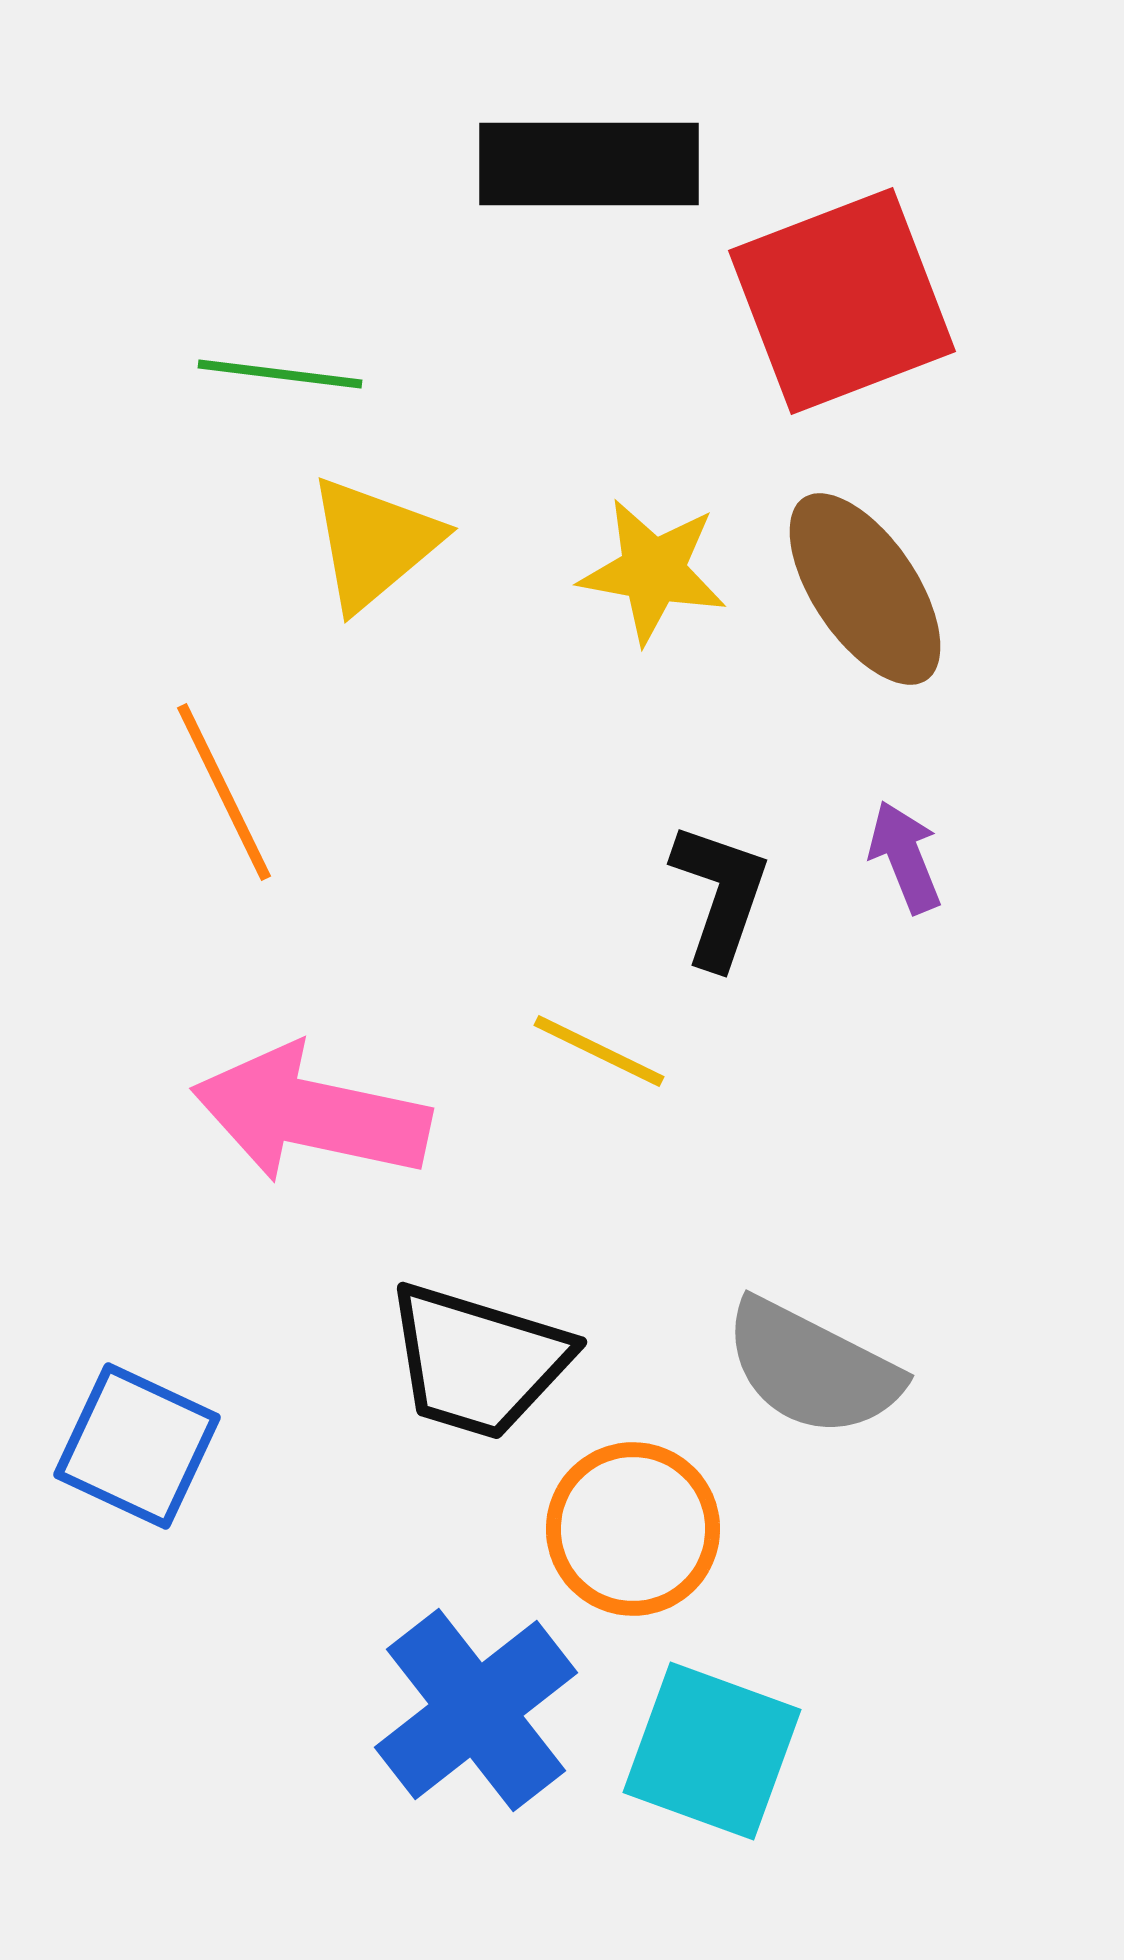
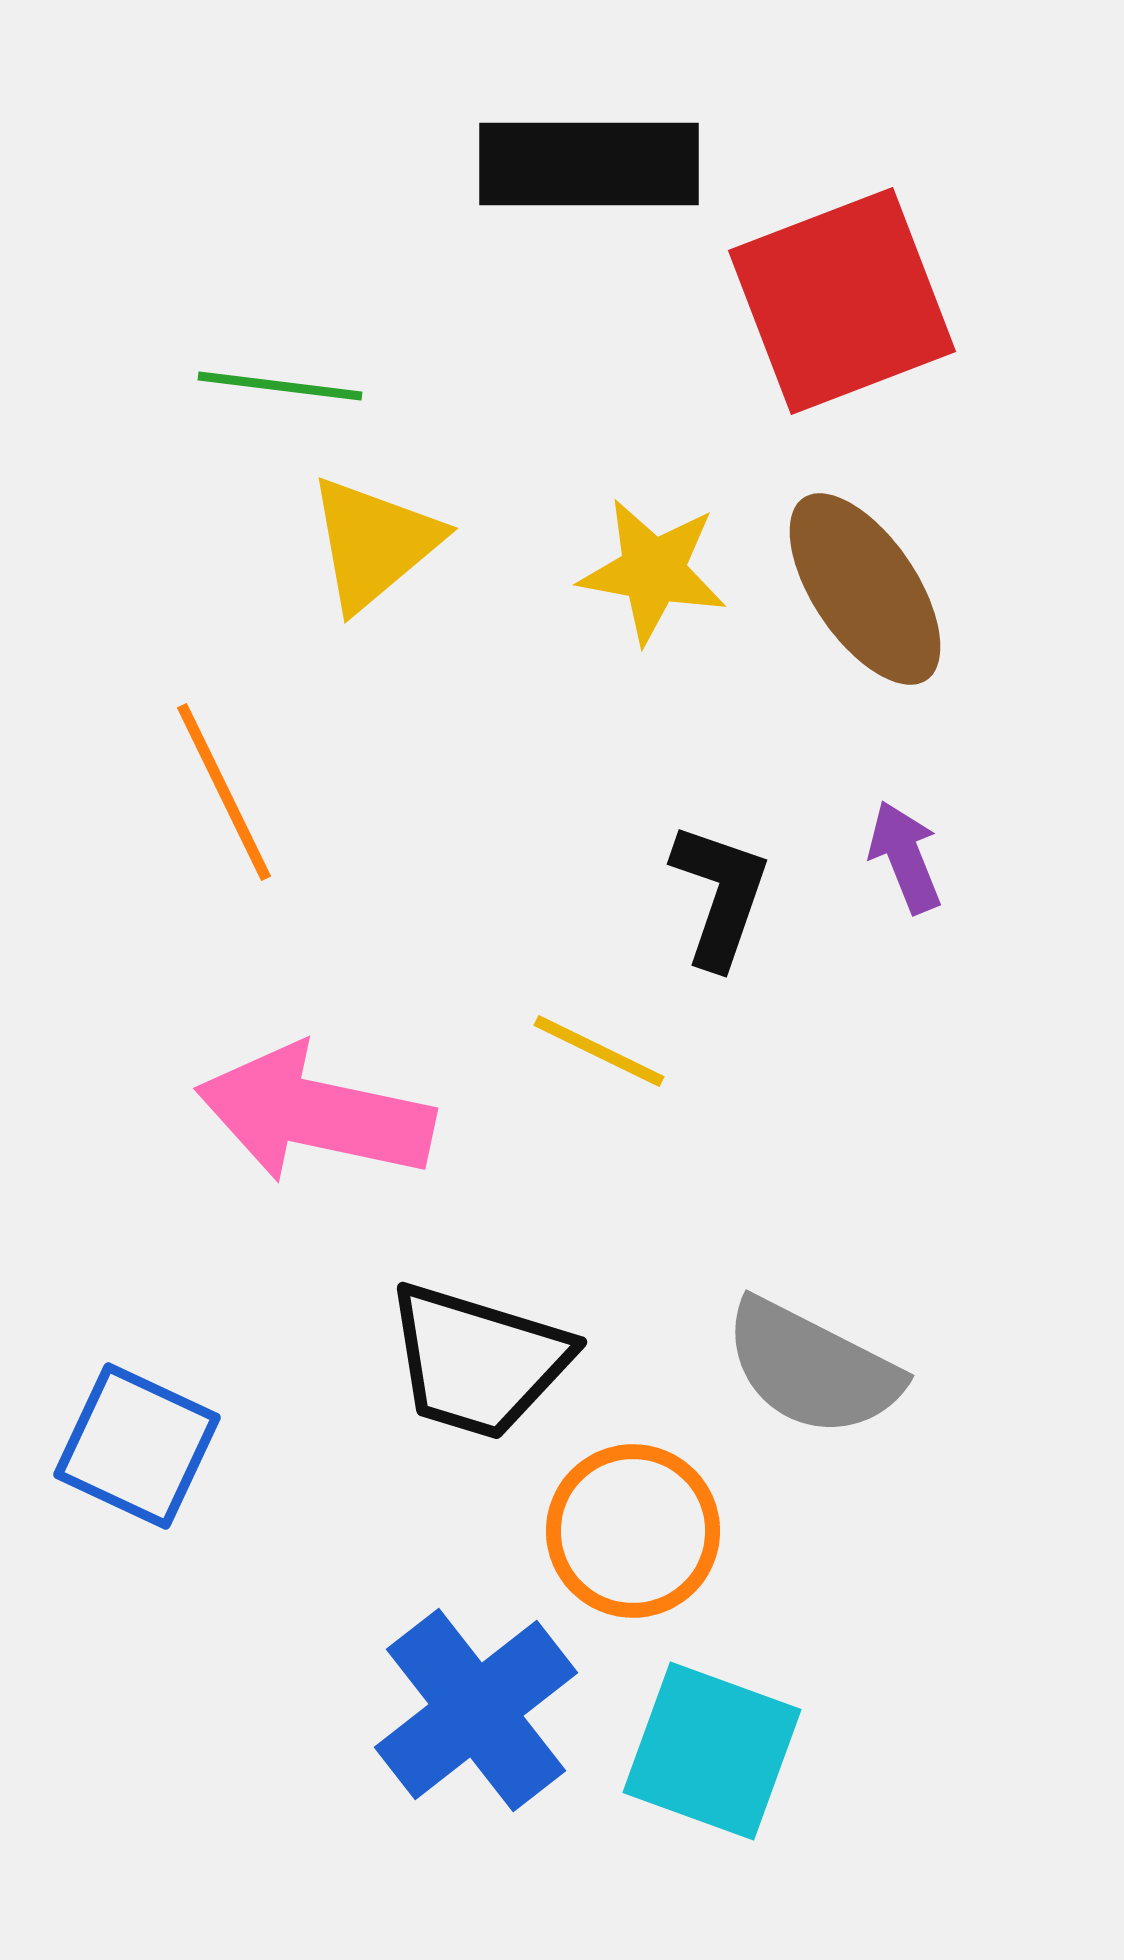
green line: moved 12 px down
pink arrow: moved 4 px right
orange circle: moved 2 px down
